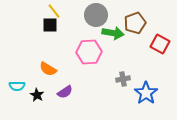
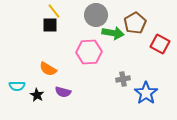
brown pentagon: rotated 10 degrees counterclockwise
purple semicircle: moved 2 px left; rotated 49 degrees clockwise
